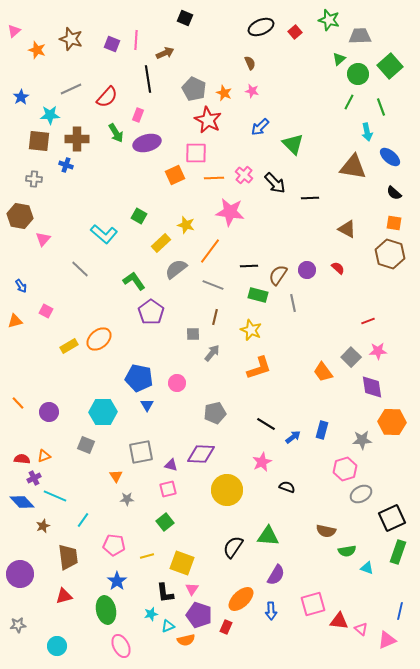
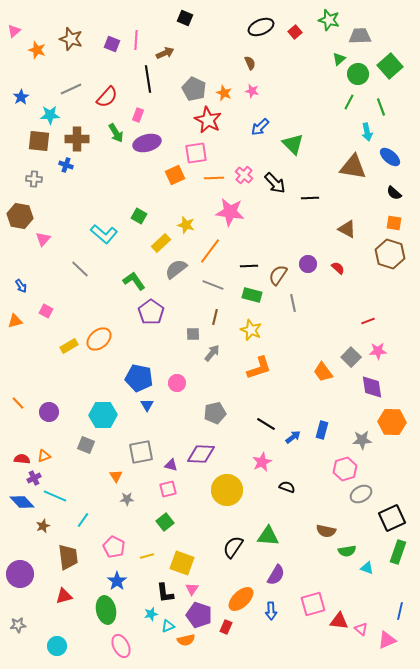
pink square at (196, 153): rotated 10 degrees counterclockwise
purple circle at (307, 270): moved 1 px right, 6 px up
green rectangle at (258, 295): moved 6 px left
cyan hexagon at (103, 412): moved 3 px down
pink pentagon at (114, 545): moved 2 px down; rotated 20 degrees clockwise
